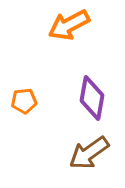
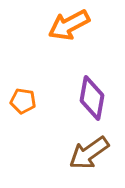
orange pentagon: moved 1 px left; rotated 15 degrees clockwise
